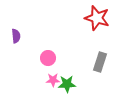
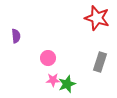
green star: rotated 18 degrees counterclockwise
